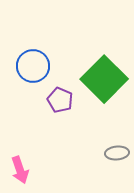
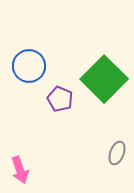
blue circle: moved 4 px left
purple pentagon: moved 1 px up
gray ellipse: rotated 65 degrees counterclockwise
